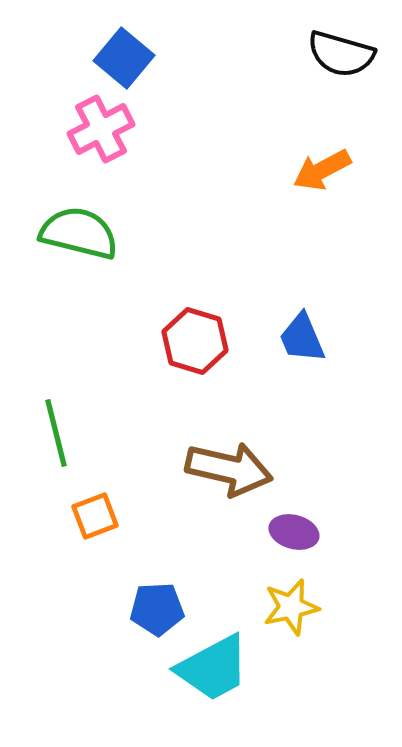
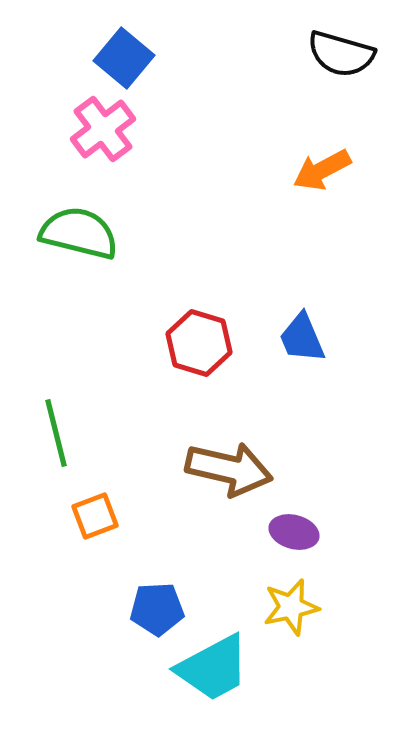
pink cross: moved 2 px right; rotated 10 degrees counterclockwise
red hexagon: moved 4 px right, 2 px down
